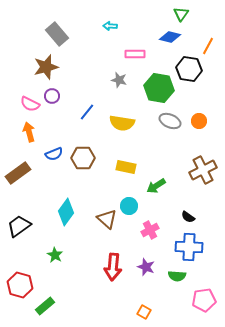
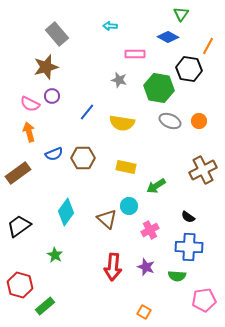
blue diamond: moved 2 px left; rotated 15 degrees clockwise
